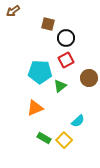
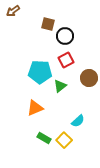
black circle: moved 1 px left, 2 px up
